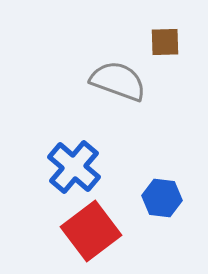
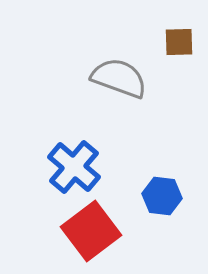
brown square: moved 14 px right
gray semicircle: moved 1 px right, 3 px up
blue hexagon: moved 2 px up
